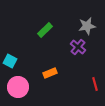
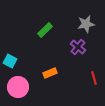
gray star: moved 1 px left, 2 px up
red line: moved 1 px left, 6 px up
